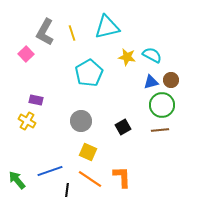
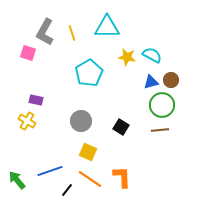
cyan triangle: rotated 12 degrees clockwise
pink square: moved 2 px right, 1 px up; rotated 28 degrees counterclockwise
black square: moved 2 px left; rotated 28 degrees counterclockwise
black line: rotated 32 degrees clockwise
